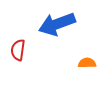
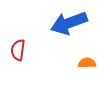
blue arrow: moved 12 px right, 1 px up
